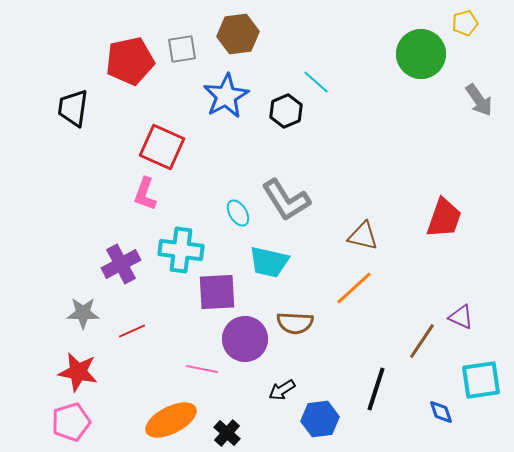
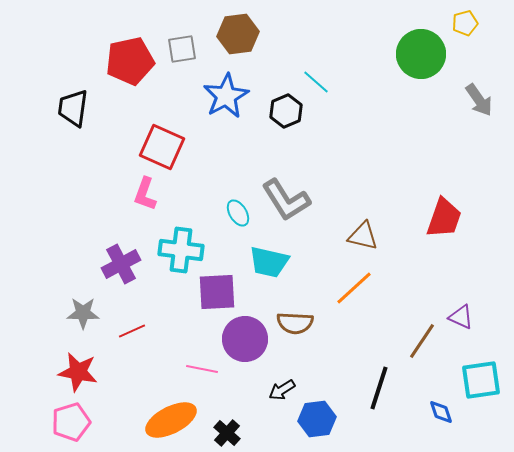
black line: moved 3 px right, 1 px up
blue hexagon: moved 3 px left
